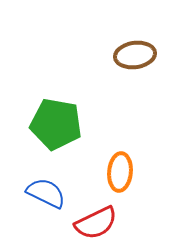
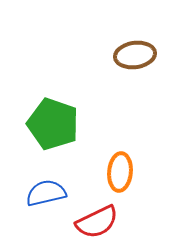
green pentagon: moved 3 px left; rotated 9 degrees clockwise
blue semicircle: rotated 39 degrees counterclockwise
red semicircle: moved 1 px right, 1 px up
